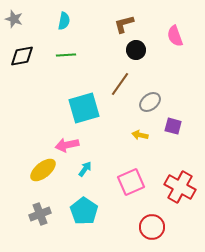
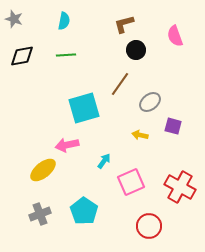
cyan arrow: moved 19 px right, 8 px up
red circle: moved 3 px left, 1 px up
